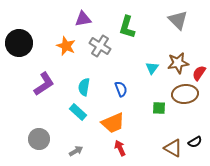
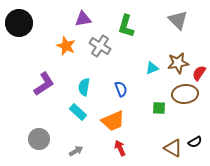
green L-shape: moved 1 px left, 1 px up
black circle: moved 20 px up
cyan triangle: rotated 32 degrees clockwise
orange trapezoid: moved 2 px up
